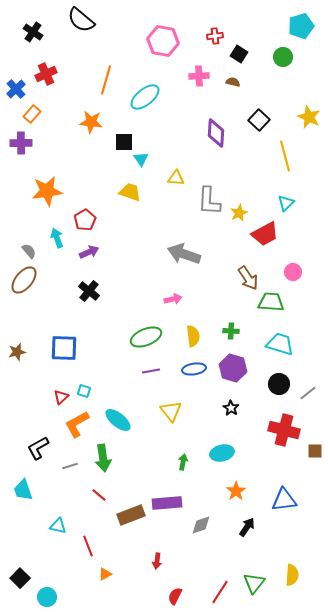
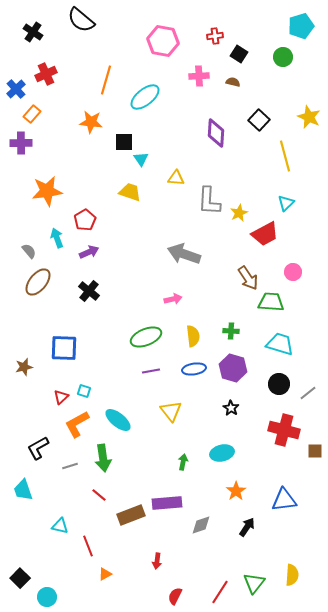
brown ellipse at (24, 280): moved 14 px right, 2 px down
brown star at (17, 352): moved 7 px right, 15 px down
cyan triangle at (58, 526): moved 2 px right
